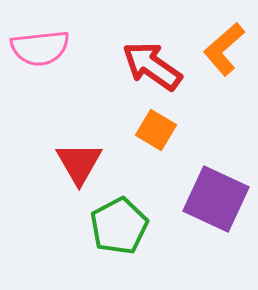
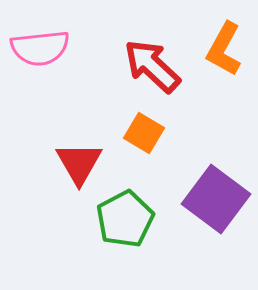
orange L-shape: rotated 20 degrees counterclockwise
red arrow: rotated 8 degrees clockwise
orange square: moved 12 px left, 3 px down
purple square: rotated 12 degrees clockwise
green pentagon: moved 6 px right, 7 px up
